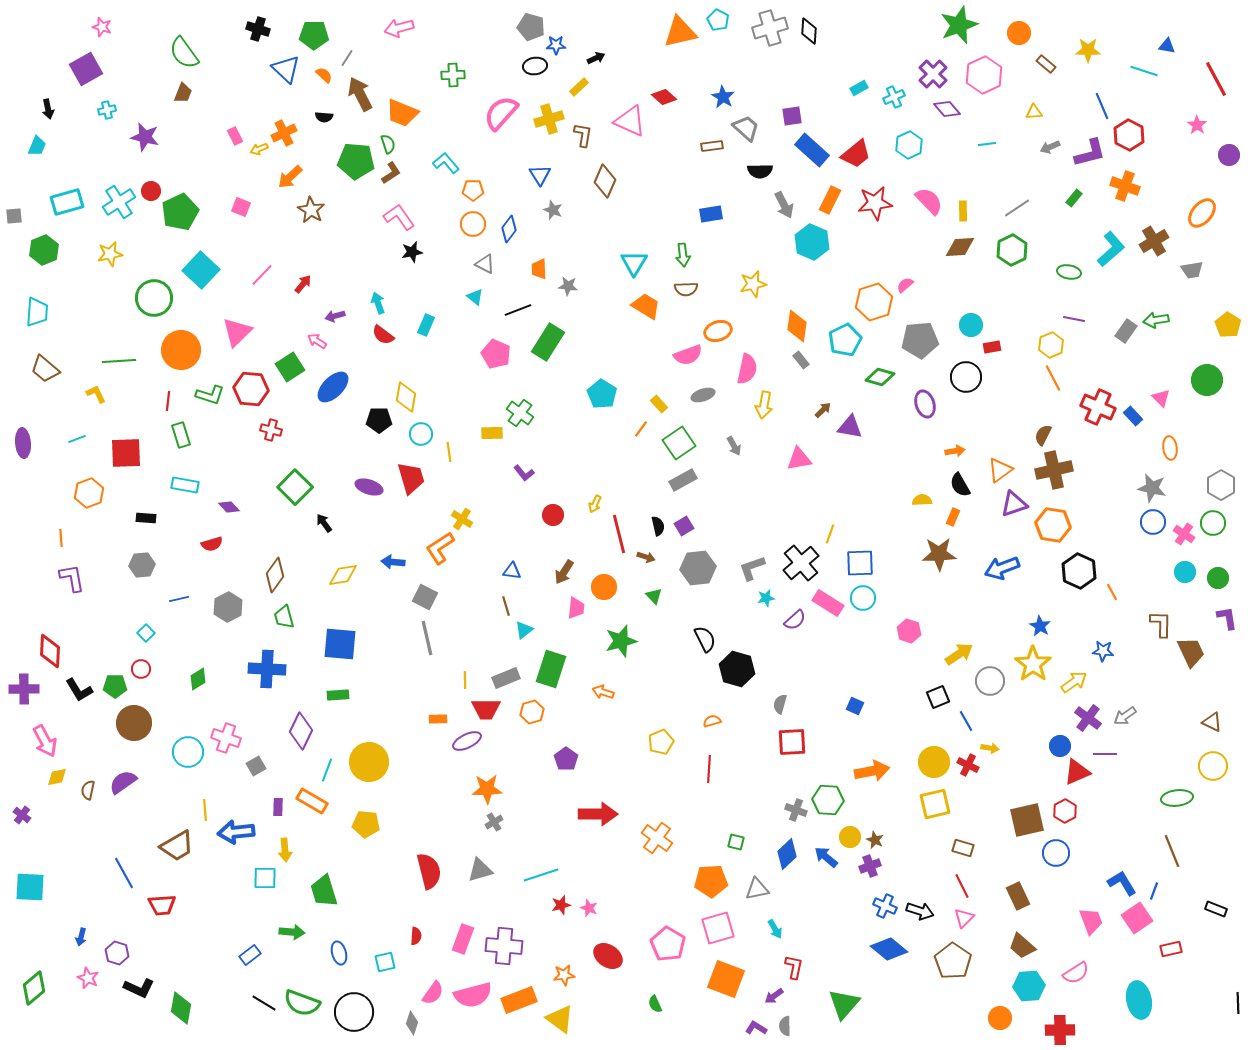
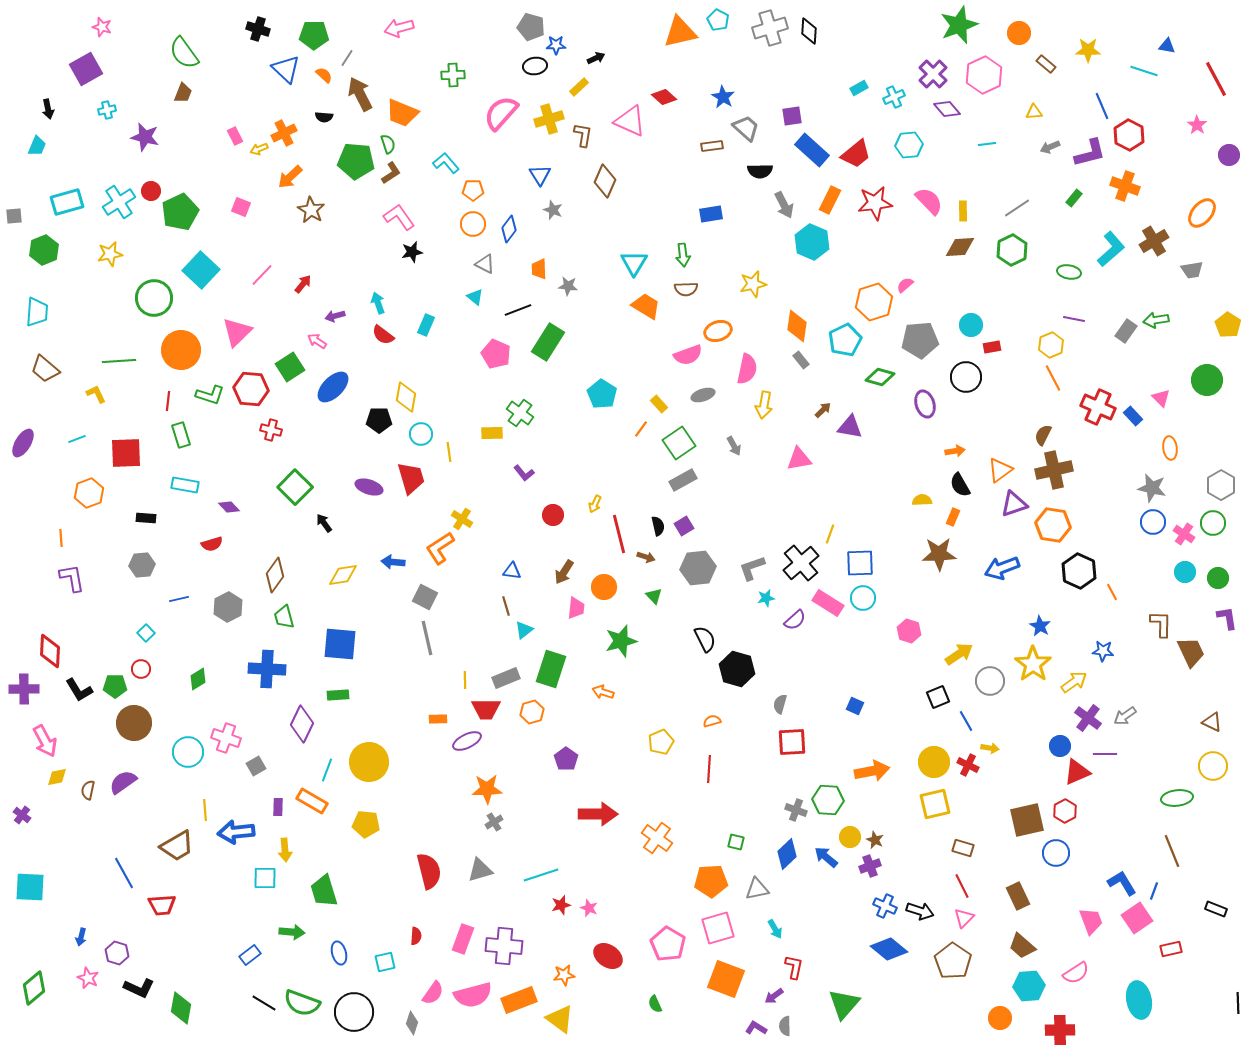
cyan hexagon at (909, 145): rotated 20 degrees clockwise
purple ellipse at (23, 443): rotated 36 degrees clockwise
purple diamond at (301, 731): moved 1 px right, 7 px up
